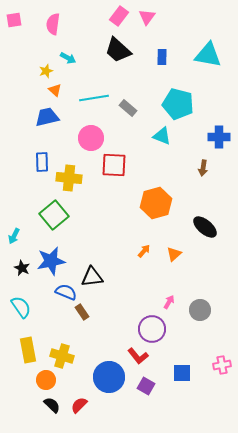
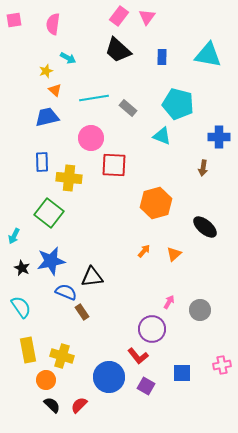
green square at (54, 215): moved 5 px left, 2 px up; rotated 12 degrees counterclockwise
